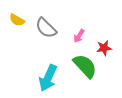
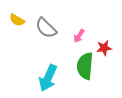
green semicircle: rotated 132 degrees counterclockwise
